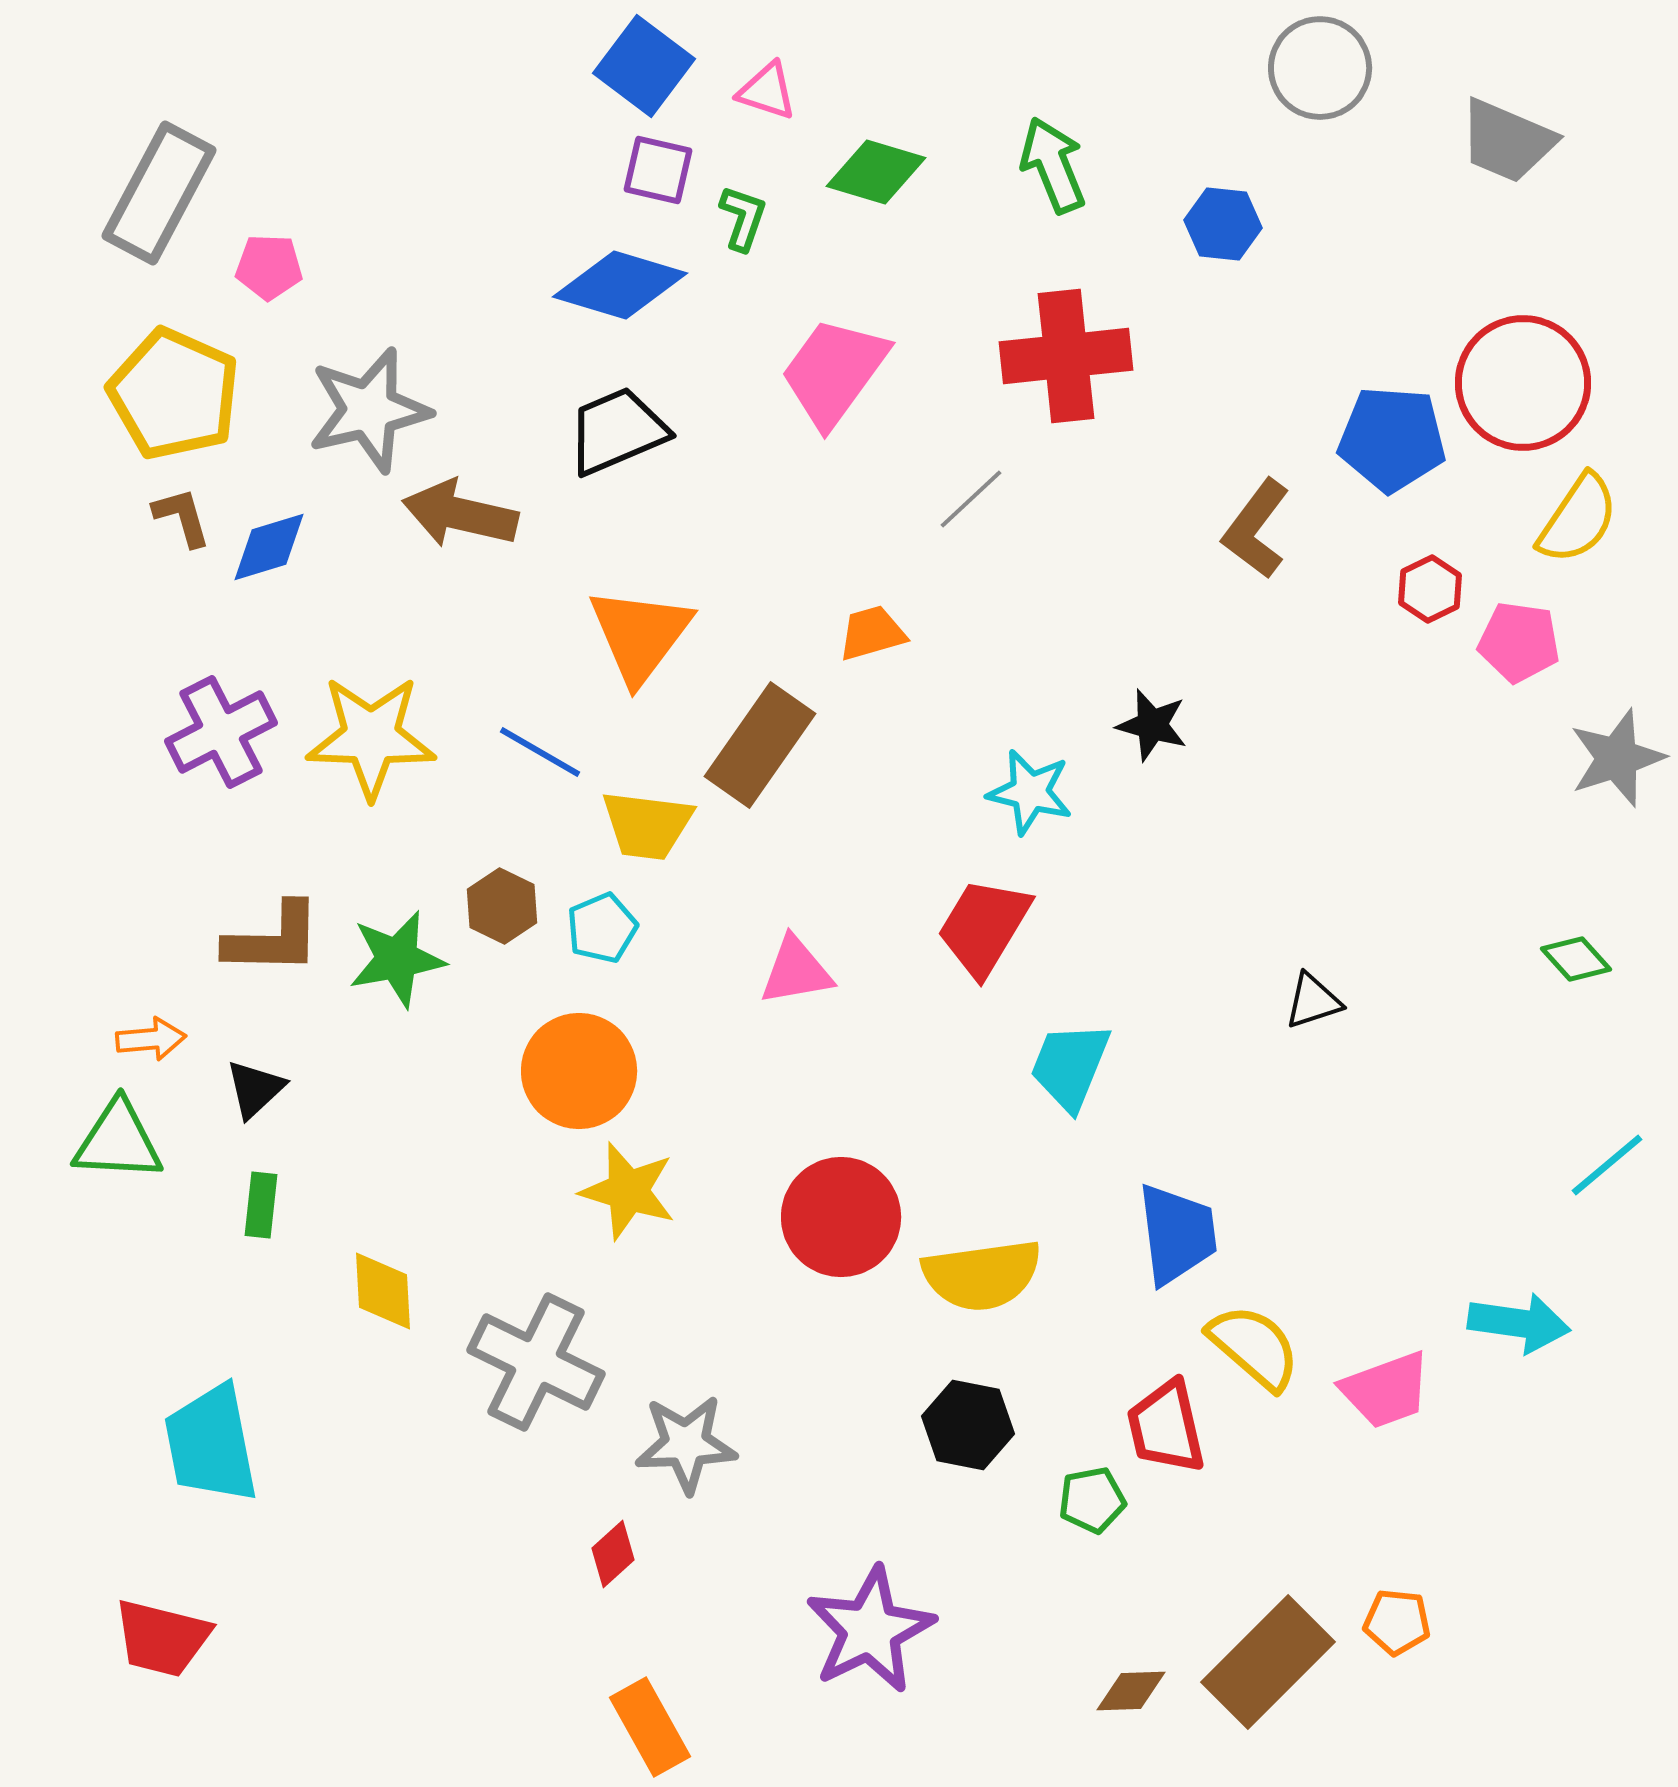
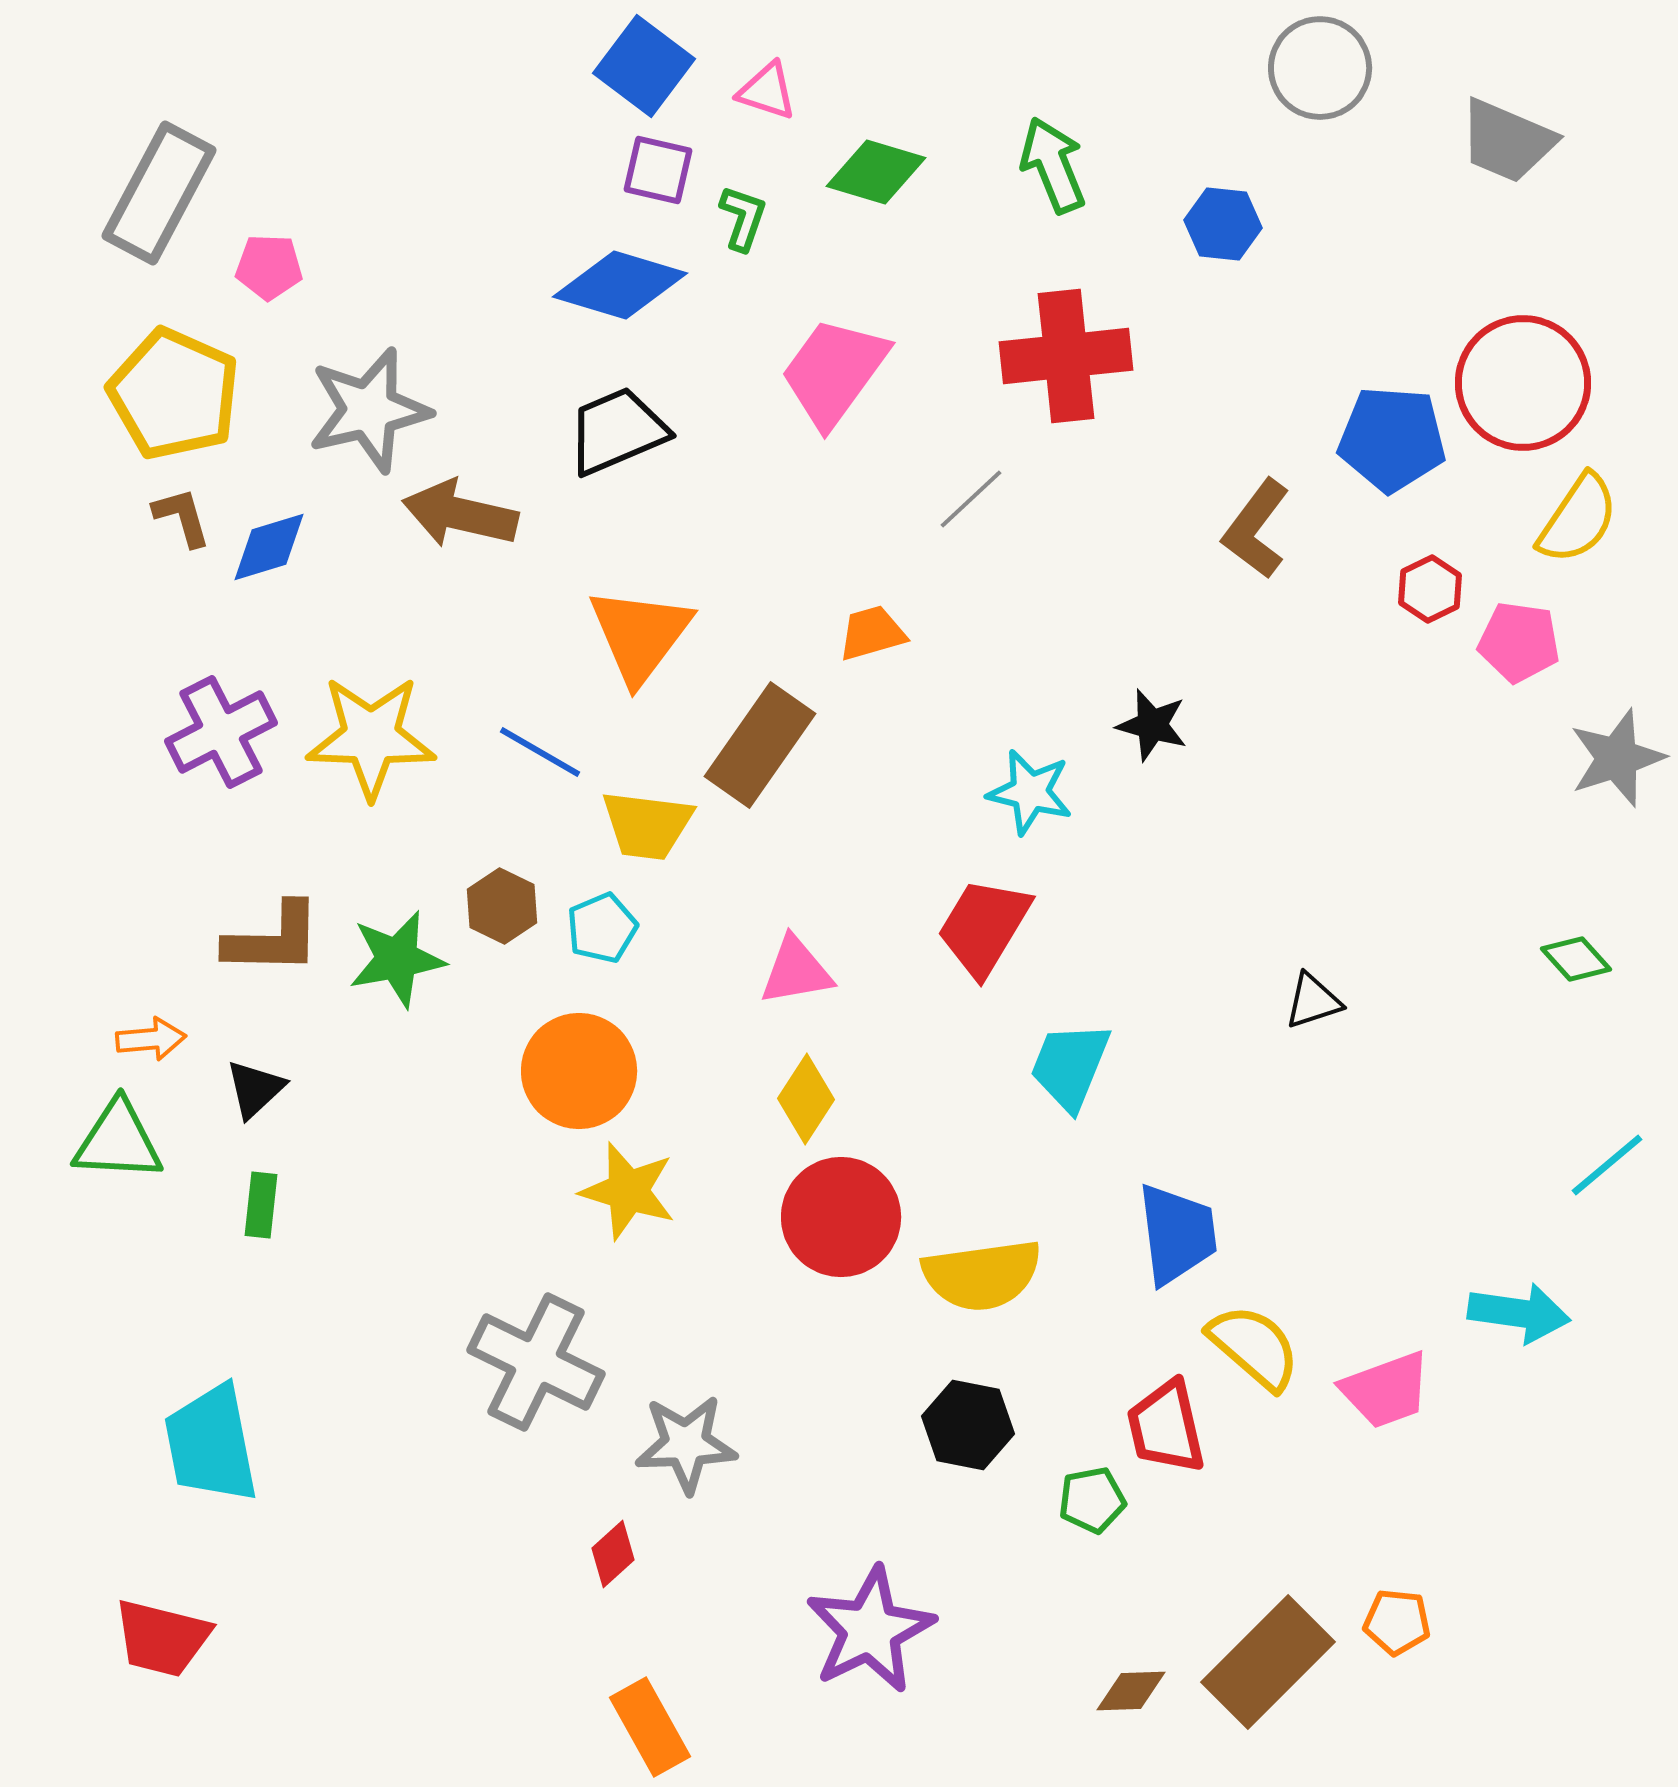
yellow diamond at (383, 1291): moved 423 px right, 192 px up; rotated 36 degrees clockwise
cyan arrow at (1519, 1323): moved 10 px up
